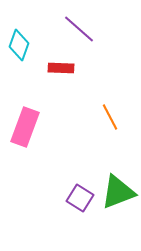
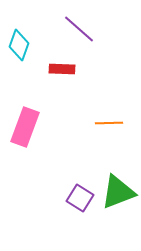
red rectangle: moved 1 px right, 1 px down
orange line: moved 1 px left, 6 px down; rotated 64 degrees counterclockwise
